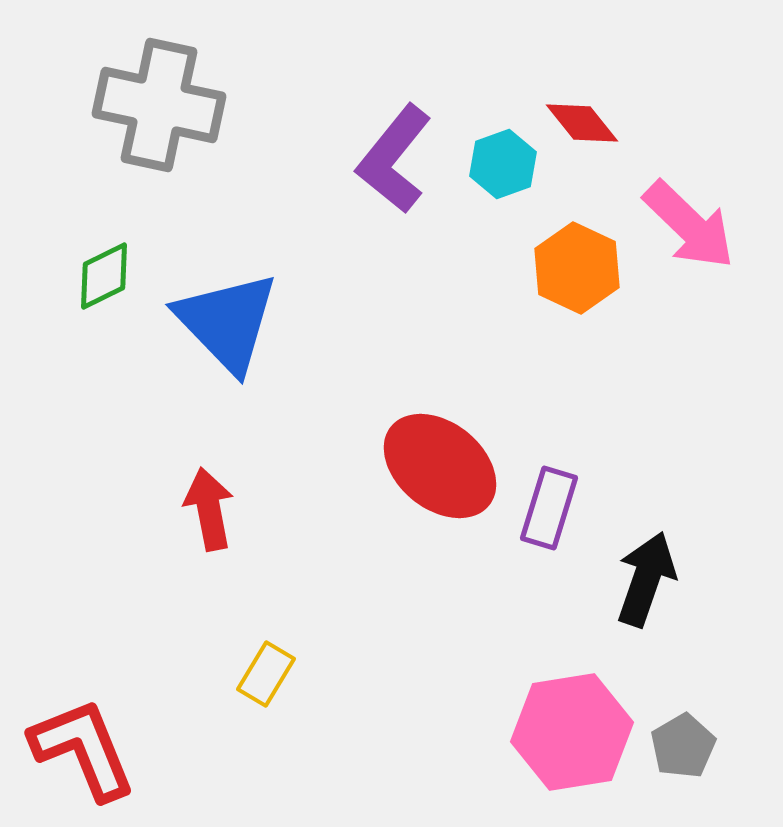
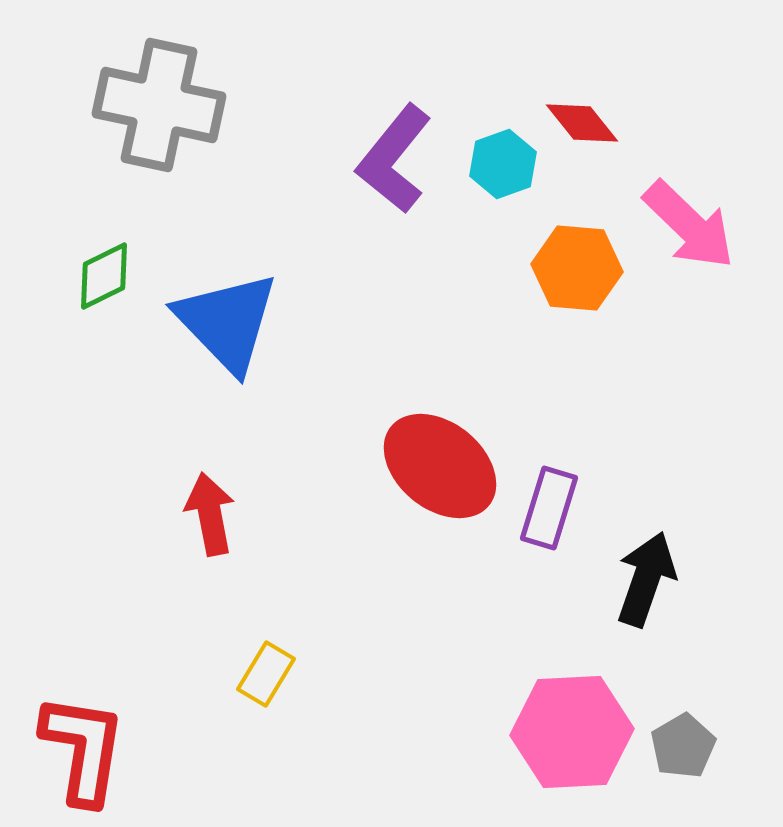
orange hexagon: rotated 20 degrees counterclockwise
red arrow: moved 1 px right, 5 px down
pink hexagon: rotated 6 degrees clockwise
red L-shape: rotated 31 degrees clockwise
